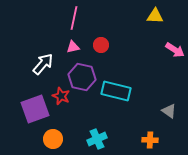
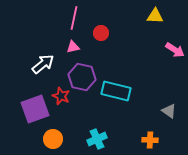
red circle: moved 12 px up
white arrow: rotated 10 degrees clockwise
